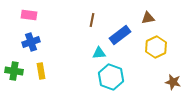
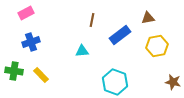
pink rectangle: moved 3 px left, 2 px up; rotated 35 degrees counterclockwise
yellow hexagon: moved 1 px right, 1 px up; rotated 15 degrees clockwise
cyan triangle: moved 17 px left, 2 px up
yellow rectangle: moved 4 px down; rotated 35 degrees counterclockwise
cyan hexagon: moved 4 px right, 5 px down
